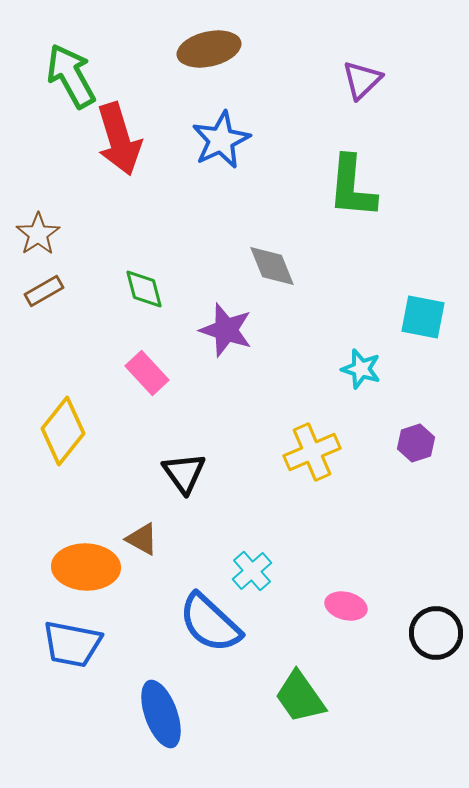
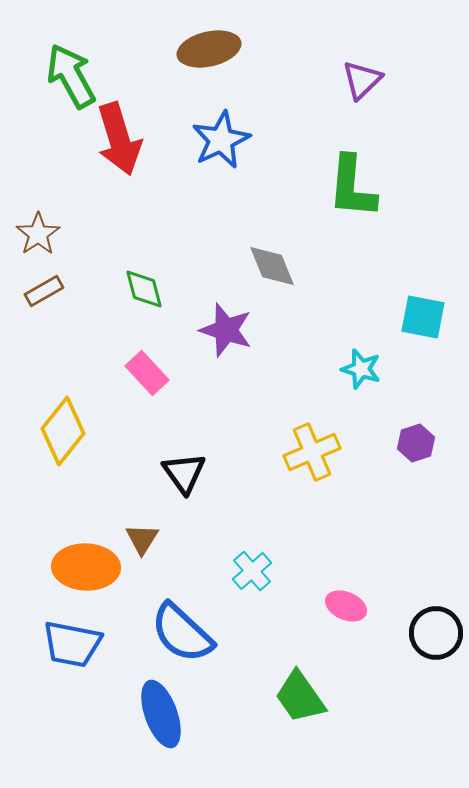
brown triangle: rotated 33 degrees clockwise
pink ellipse: rotated 9 degrees clockwise
blue semicircle: moved 28 px left, 10 px down
